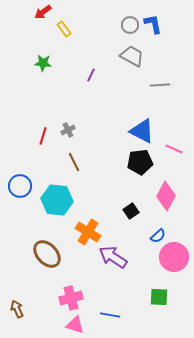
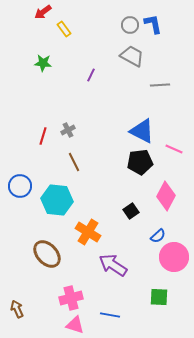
purple arrow: moved 8 px down
